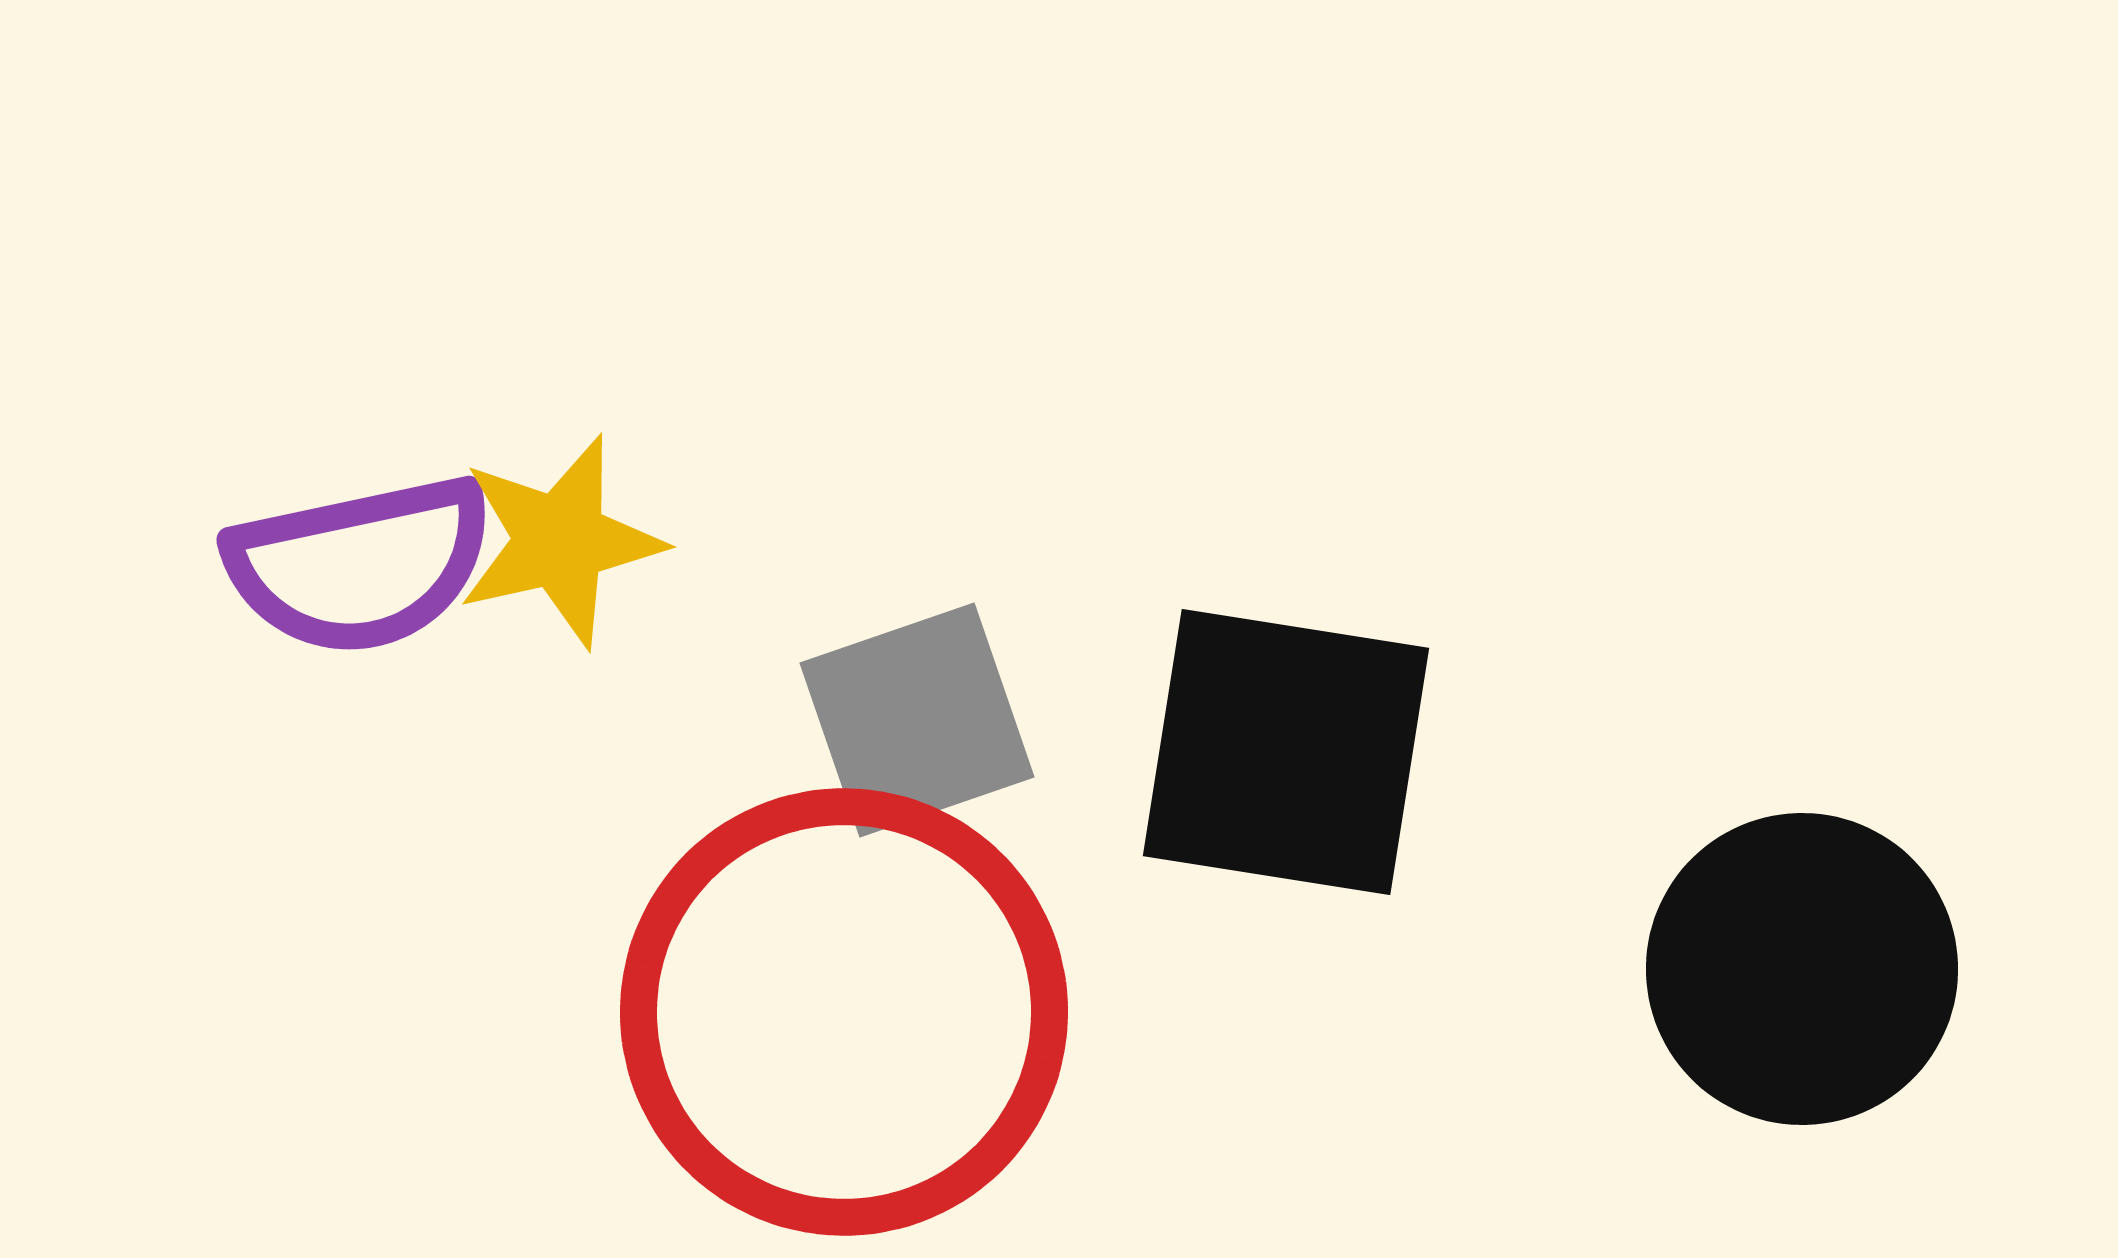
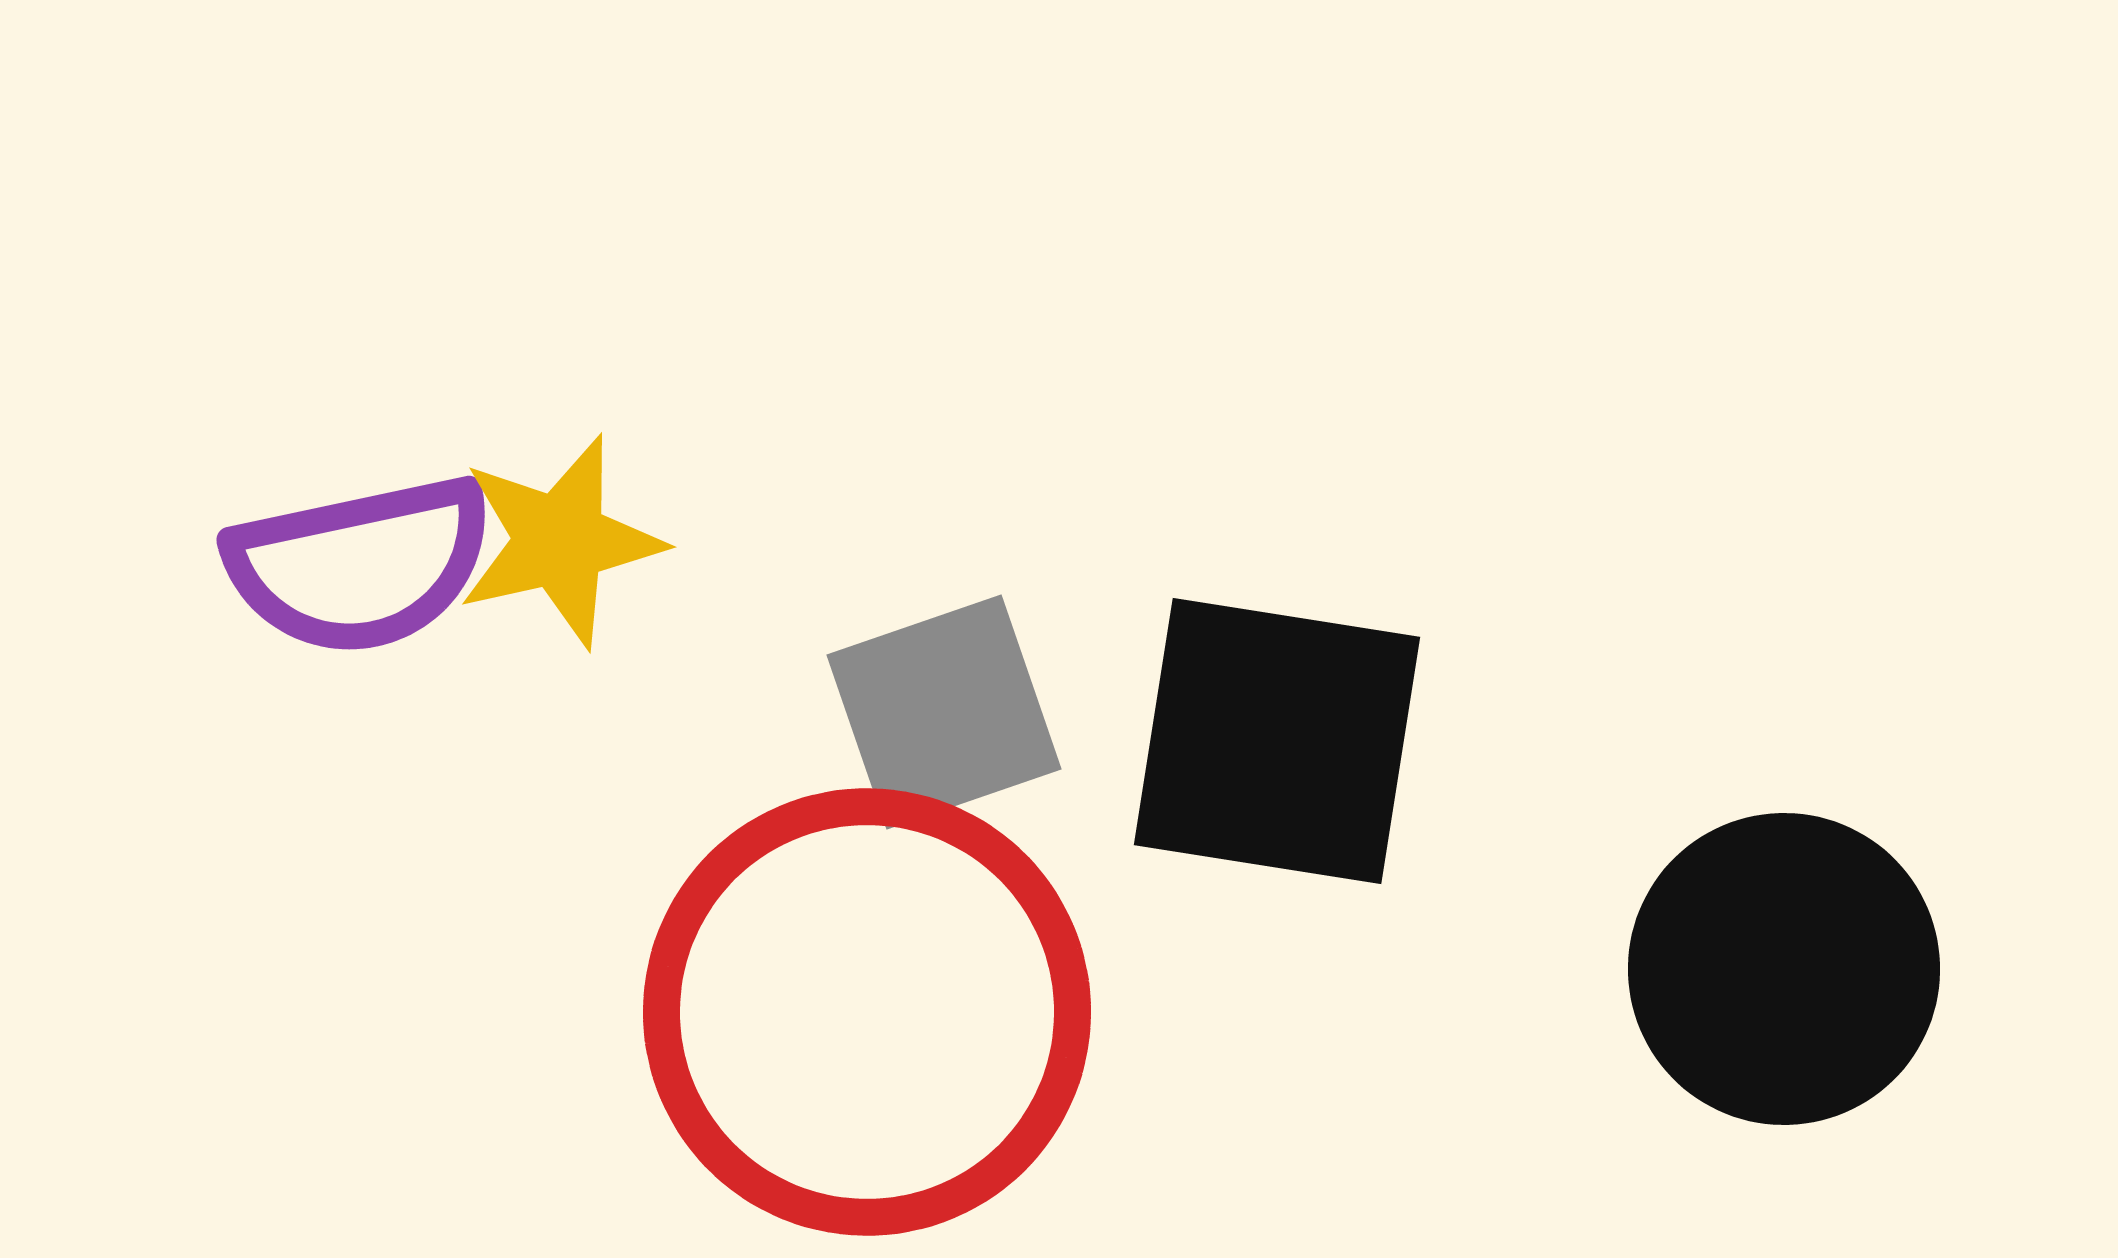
gray square: moved 27 px right, 8 px up
black square: moved 9 px left, 11 px up
black circle: moved 18 px left
red circle: moved 23 px right
